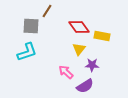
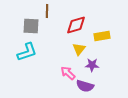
brown line: rotated 32 degrees counterclockwise
red diamond: moved 3 px left, 2 px up; rotated 70 degrees counterclockwise
yellow rectangle: rotated 21 degrees counterclockwise
pink arrow: moved 2 px right, 1 px down
purple semicircle: rotated 48 degrees clockwise
